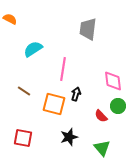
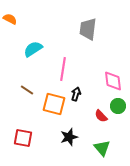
brown line: moved 3 px right, 1 px up
